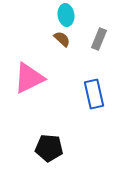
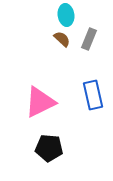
gray rectangle: moved 10 px left
pink triangle: moved 11 px right, 24 px down
blue rectangle: moved 1 px left, 1 px down
